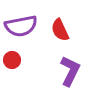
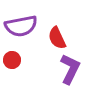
red semicircle: moved 3 px left, 8 px down
purple L-shape: moved 2 px up
